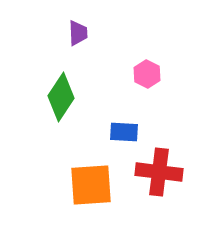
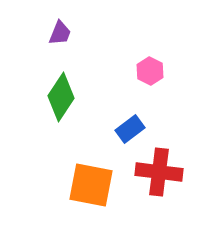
purple trapezoid: moved 18 px left; rotated 24 degrees clockwise
pink hexagon: moved 3 px right, 3 px up
blue rectangle: moved 6 px right, 3 px up; rotated 40 degrees counterclockwise
orange square: rotated 15 degrees clockwise
